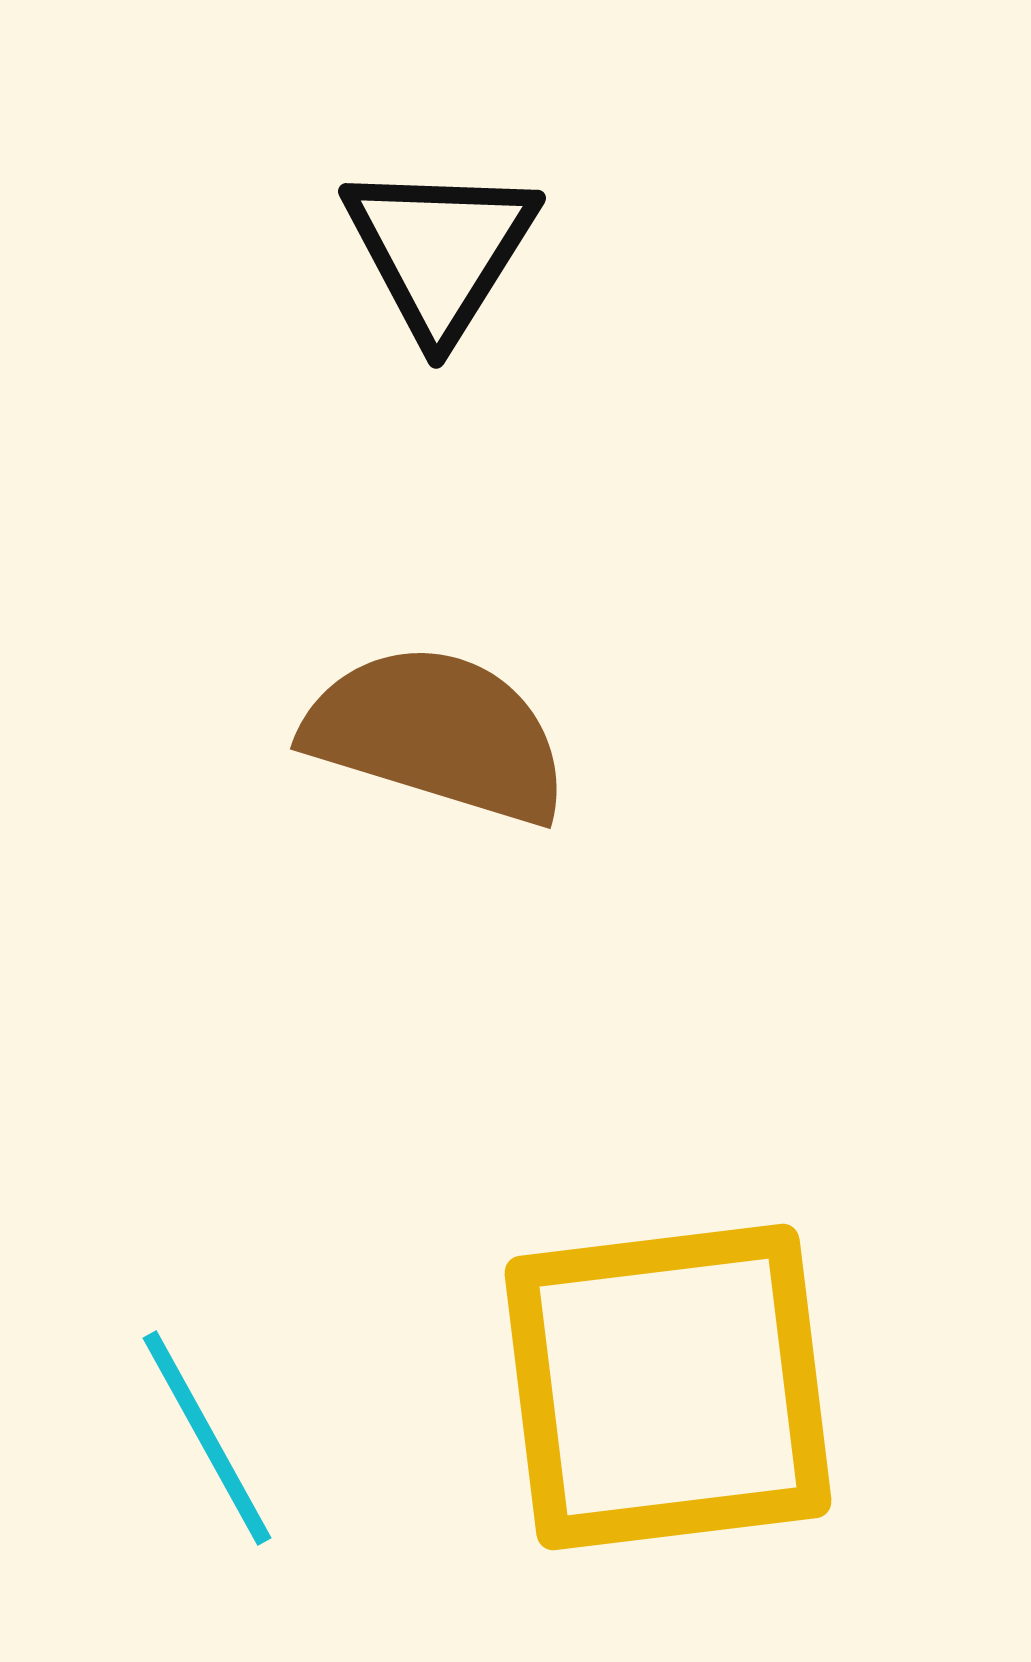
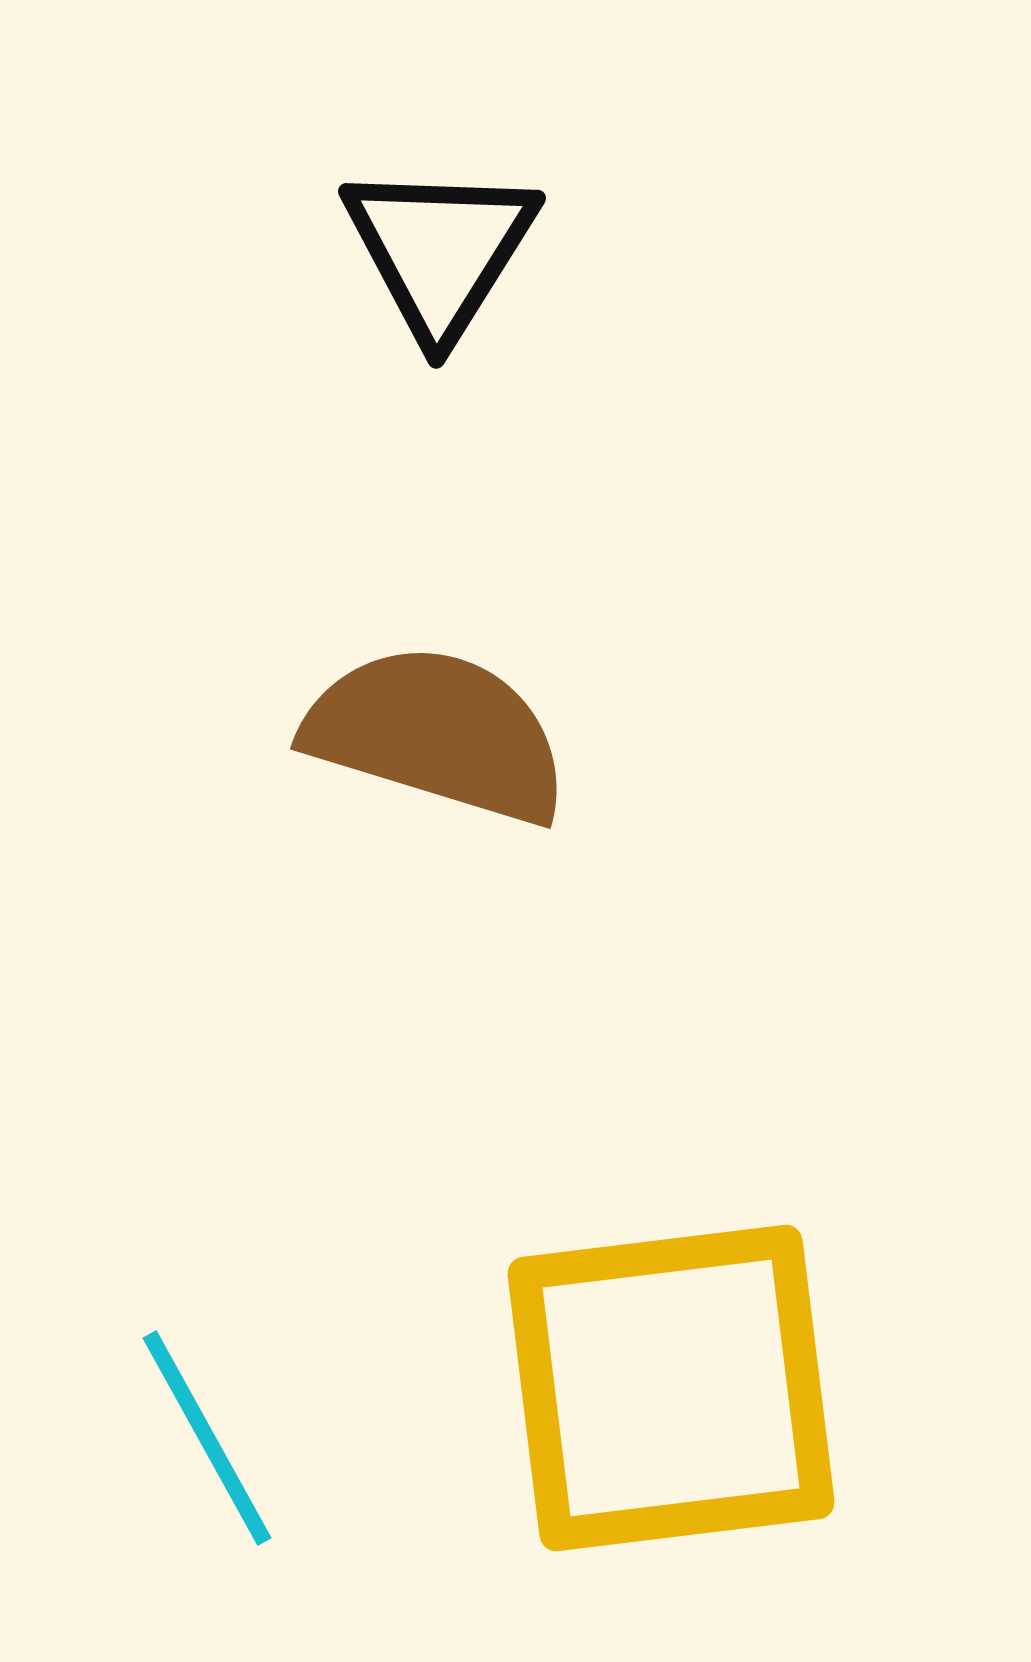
yellow square: moved 3 px right, 1 px down
